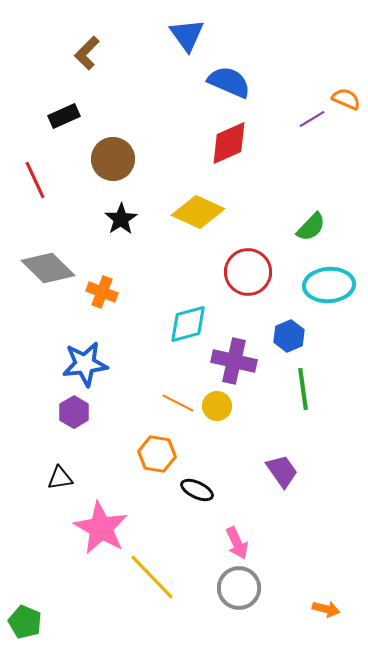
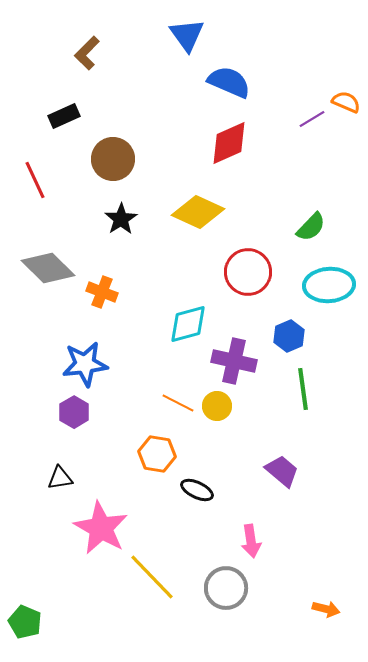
orange semicircle: moved 3 px down
purple trapezoid: rotated 15 degrees counterclockwise
pink arrow: moved 14 px right, 2 px up; rotated 16 degrees clockwise
gray circle: moved 13 px left
